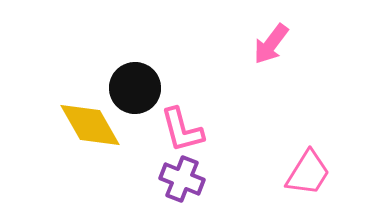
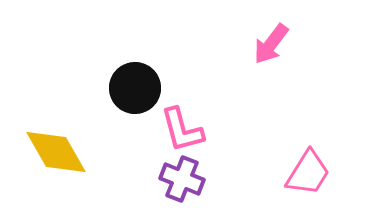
yellow diamond: moved 34 px left, 27 px down
